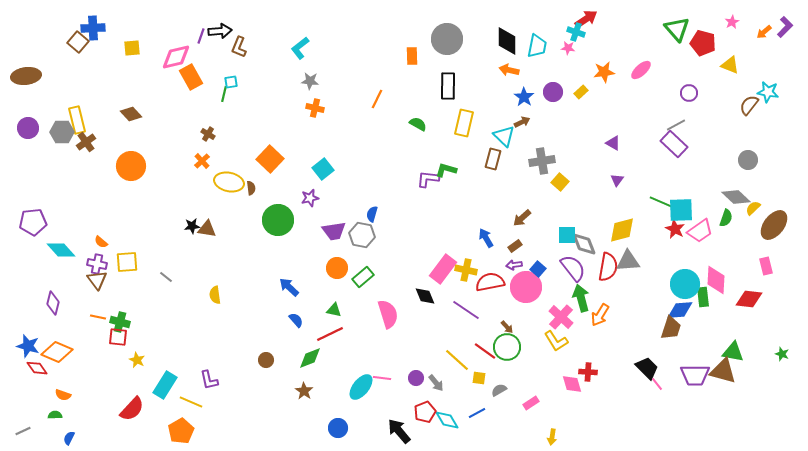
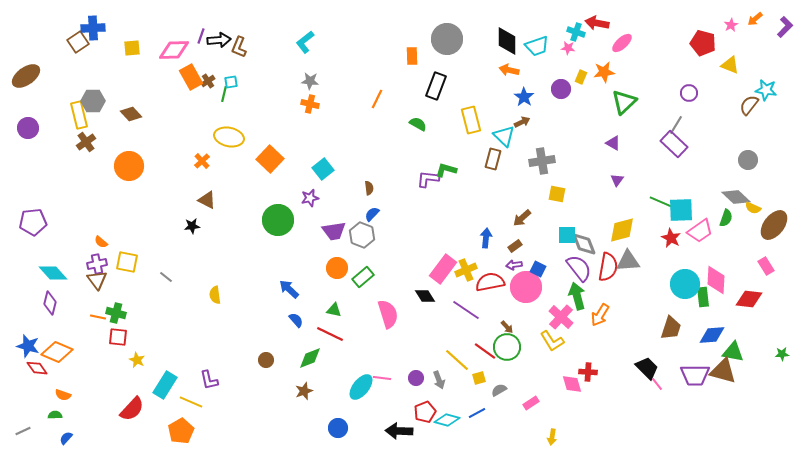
red arrow at (586, 19): moved 11 px right, 4 px down; rotated 135 degrees counterclockwise
pink star at (732, 22): moved 1 px left, 3 px down
green triangle at (677, 29): moved 53 px left, 73 px down; rotated 28 degrees clockwise
black arrow at (220, 31): moved 1 px left, 9 px down
orange arrow at (764, 32): moved 9 px left, 13 px up
brown square at (78, 42): rotated 15 degrees clockwise
cyan trapezoid at (537, 46): rotated 60 degrees clockwise
cyan L-shape at (300, 48): moved 5 px right, 6 px up
pink diamond at (176, 57): moved 2 px left, 7 px up; rotated 12 degrees clockwise
pink ellipse at (641, 70): moved 19 px left, 27 px up
brown ellipse at (26, 76): rotated 28 degrees counterclockwise
black rectangle at (448, 86): moved 12 px left; rotated 20 degrees clockwise
purple circle at (553, 92): moved 8 px right, 3 px up
yellow rectangle at (581, 92): moved 15 px up; rotated 24 degrees counterclockwise
cyan star at (768, 92): moved 2 px left, 2 px up
orange cross at (315, 108): moved 5 px left, 4 px up
yellow rectangle at (77, 120): moved 2 px right, 5 px up
yellow rectangle at (464, 123): moved 7 px right, 3 px up; rotated 28 degrees counterclockwise
gray line at (676, 125): rotated 30 degrees counterclockwise
gray hexagon at (62, 132): moved 31 px right, 31 px up
brown cross at (208, 134): moved 53 px up; rotated 24 degrees clockwise
orange circle at (131, 166): moved 2 px left
yellow ellipse at (229, 182): moved 45 px up
yellow square at (560, 182): moved 3 px left, 12 px down; rotated 30 degrees counterclockwise
brown semicircle at (251, 188): moved 118 px right
yellow semicircle at (753, 208): rotated 112 degrees counterclockwise
blue semicircle at (372, 214): rotated 28 degrees clockwise
brown triangle at (207, 229): moved 29 px up; rotated 18 degrees clockwise
red star at (675, 229): moved 4 px left, 9 px down
gray hexagon at (362, 235): rotated 10 degrees clockwise
blue arrow at (486, 238): rotated 36 degrees clockwise
cyan diamond at (61, 250): moved 8 px left, 23 px down
yellow square at (127, 262): rotated 15 degrees clockwise
purple cross at (97, 264): rotated 24 degrees counterclockwise
pink rectangle at (766, 266): rotated 18 degrees counterclockwise
purple semicircle at (573, 268): moved 6 px right
blue square at (538, 269): rotated 14 degrees counterclockwise
yellow cross at (466, 270): rotated 35 degrees counterclockwise
blue arrow at (289, 287): moved 2 px down
black diamond at (425, 296): rotated 10 degrees counterclockwise
green arrow at (581, 298): moved 4 px left, 2 px up
purple diamond at (53, 303): moved 3 px left
blue diamond at (680, 310): moved 32 px right, 25 px down
green cross at (120, 322): moved 4 px left, 9 px up
red line at (330, 334): rotated 52 degrees clockwise
yellow L-shape at (556, 341): moved 4 px left
green star at (782, 354): rotated 24 degrees counterclockwise
yellow square at (479, 378): rotated 24 degrees counterclockwise
gray arrow at (436, 383): moved 3 px right, 3 px up; rotated 18 degrees clockwise
brown star at (304, 391): rotated 18 degrees clockwise
cyan diamond at (447, 420): rotated 45 degrees counterclockwise
black arrow at (399, 431): rotated 48 degrees counterclockwise
blue semicircle at (69, 438): moved 3 px left; rotated 16 degrees clockwise
